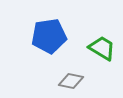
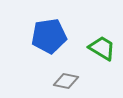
gray diamond: moved 5 px left
